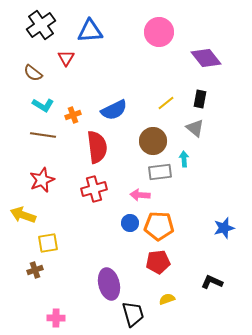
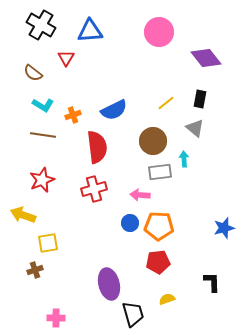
black cross: rotated 24 degrees counterclockwise
black L-shape: rotated 65 degrees clockwise
